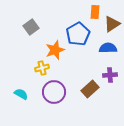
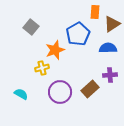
gray square: rotated 14 degrees counterclockwise
purple circle: moved 6 px right
